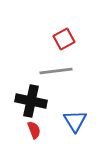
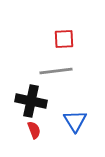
red square: rotated 25 degrees clockwise
